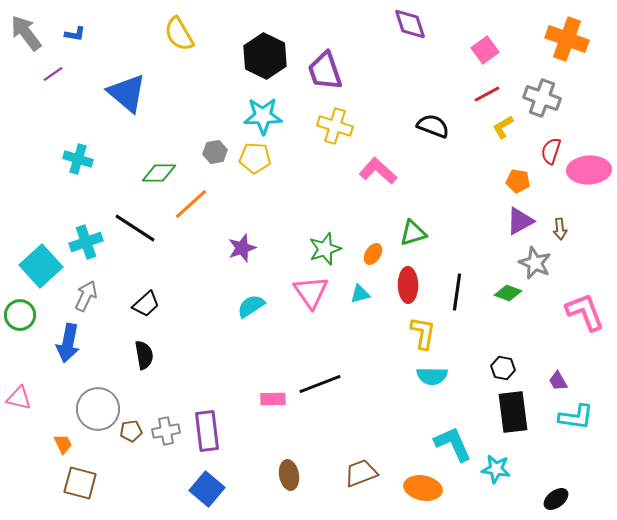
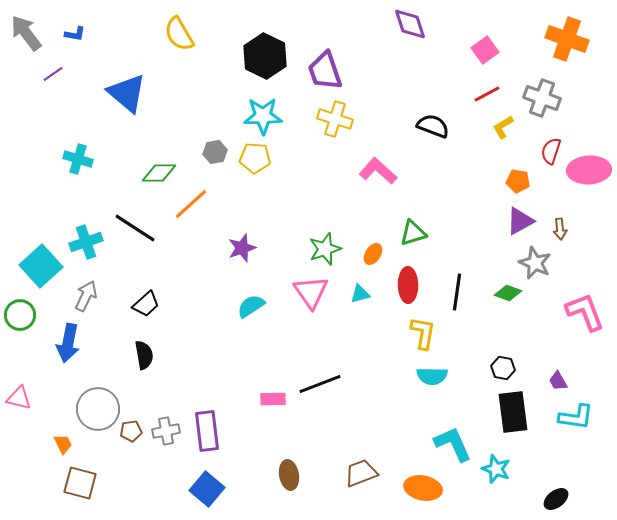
yellow cross at (335, 126): moved 7 px up
cyan star at (496, 469): rotated 12 degrees clockwise
